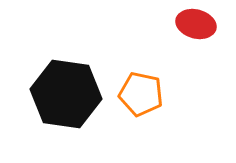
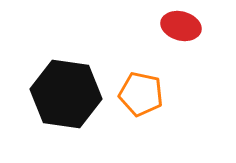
red ellipse: moved 15 px left, 2 px down
